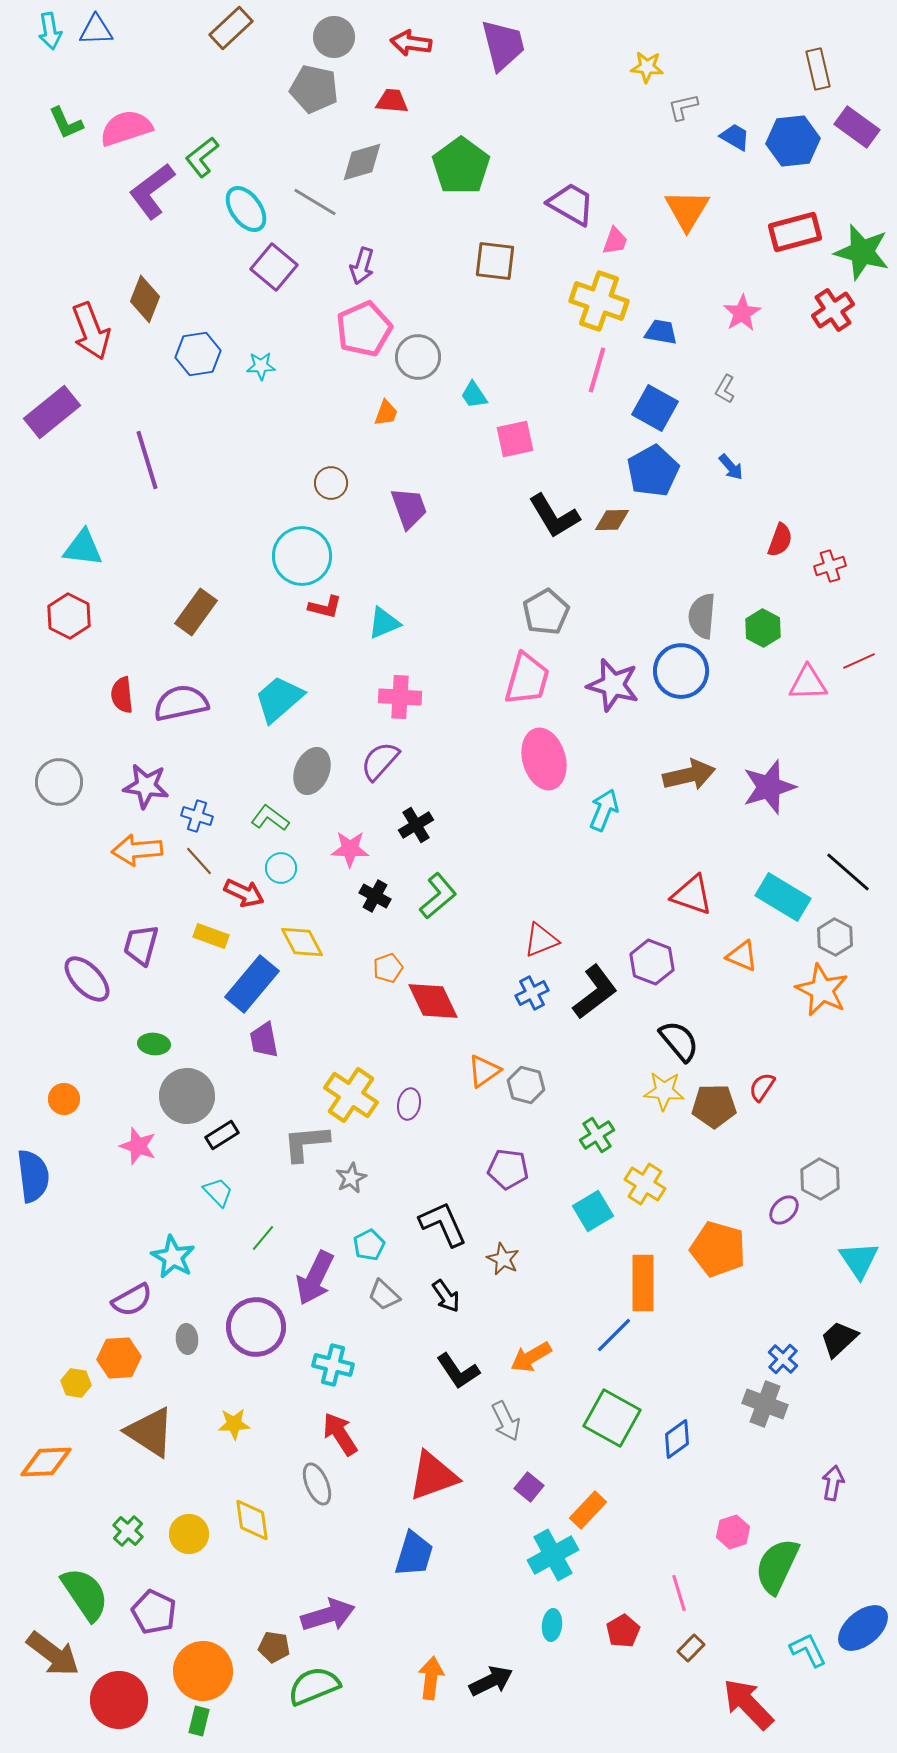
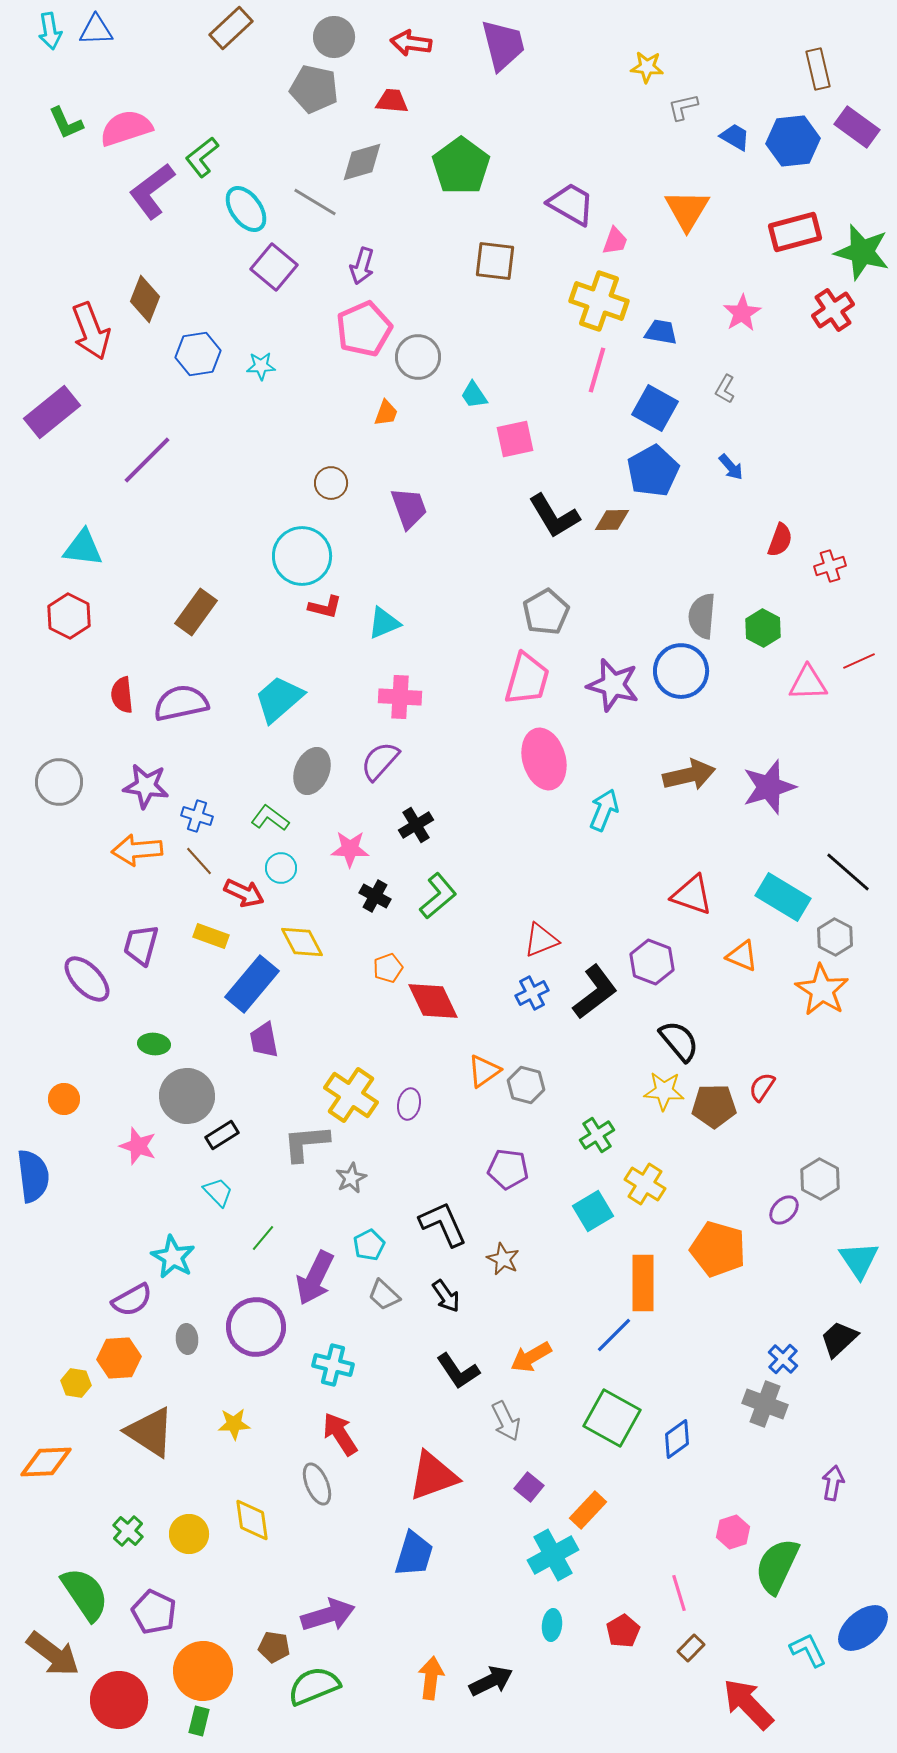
purple line at (147, 460): rotated 62 degrees clockwise
orange star at (822, 990): rotated 6 degrees clockwise
